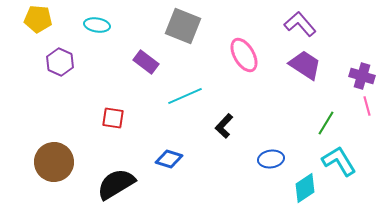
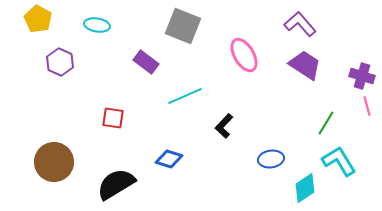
yellow pentagon: rotated 24 degrees clockwise
